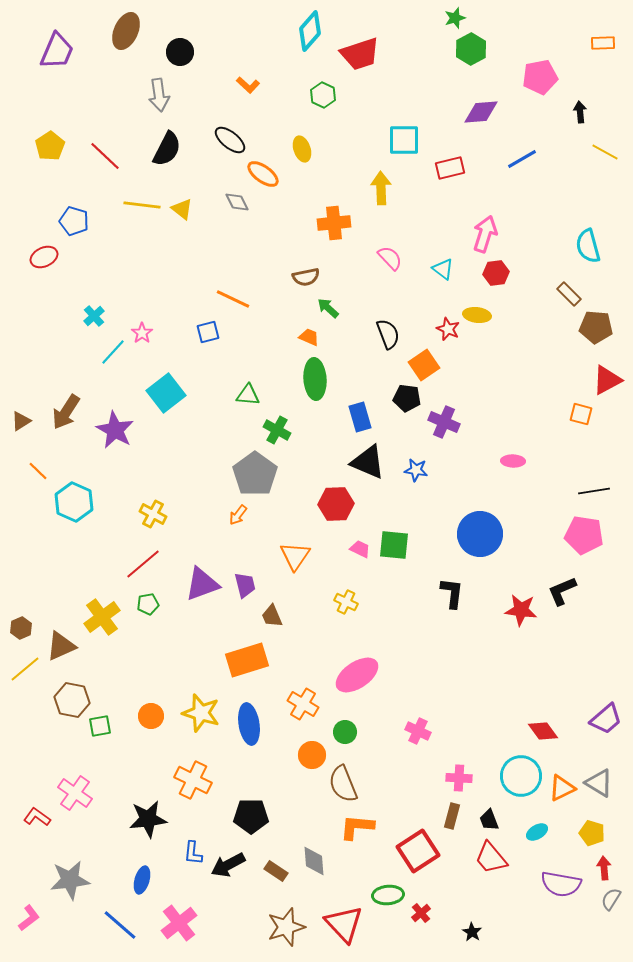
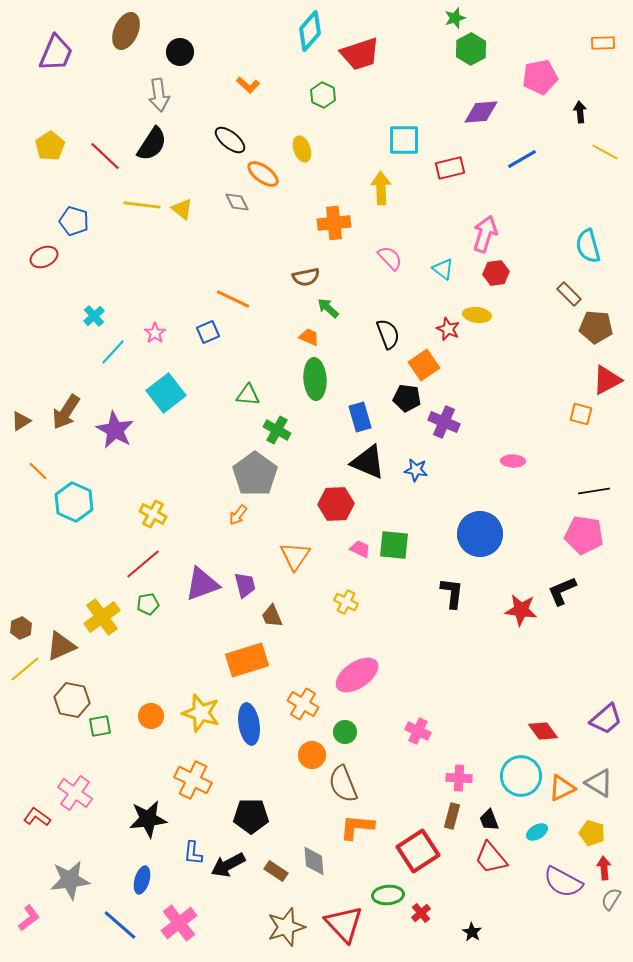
purple trapezoid at (57, 51): moved 1 px left, 2 px down
black semicircle at (167, 149): moved 15 px left, 5 px up; rotated 6 degrees clockwise
blue square at (208, 332): rotated 10 degrees counterclockwise
pink star at (142, 333): moved 13 px right
purple semicircle at (561, 884): moved 2 px right, 2 px up; rotated 18 degrees clockwise
